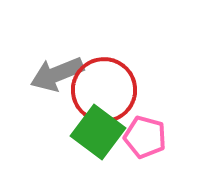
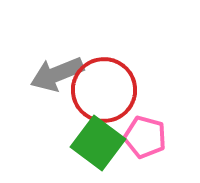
green square: moved 11 px down
